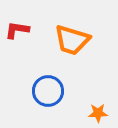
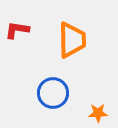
orange trapezoid: rotated 108 degrees counterclockwise
blue circle: moved 5 px right, 2 px down
